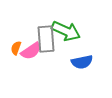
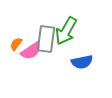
green arrow: rotated 96 degrees clockwise
gray rectangle: rotated 12 degrees clockwise
orange semicircle: moved 4 px up; rotated 16 degrees clockwise
